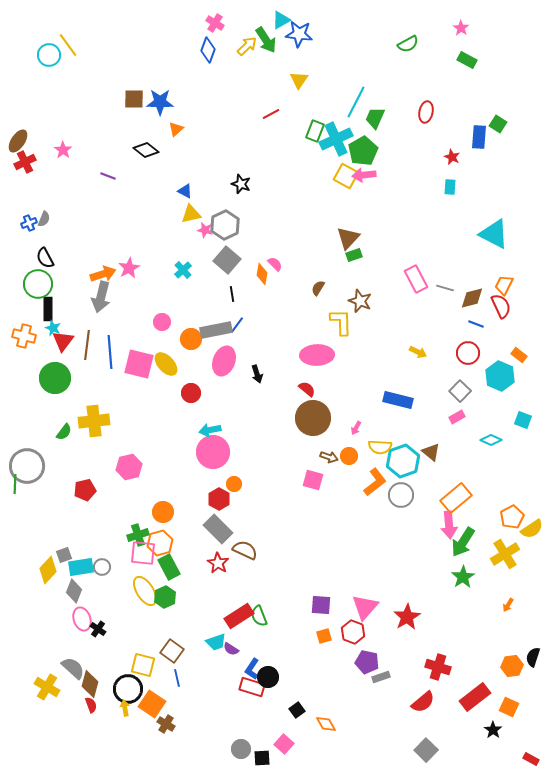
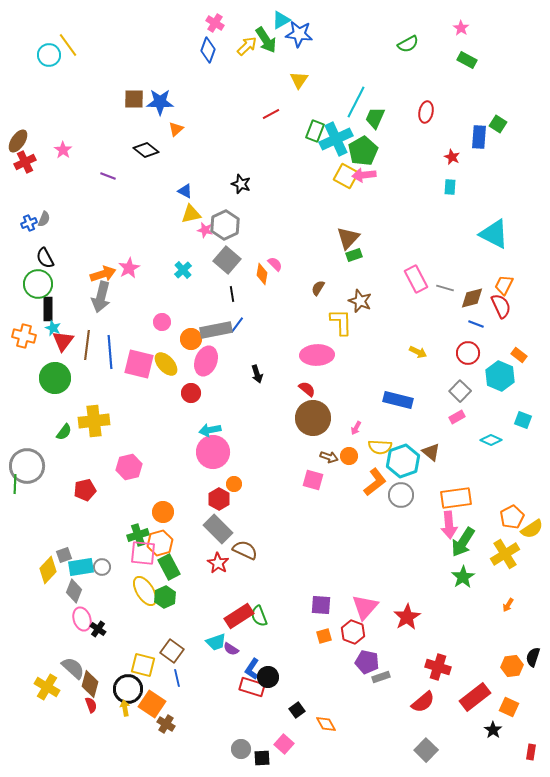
pink ellipse at (224, 361): moved 18 px left
orange rectangle at (456, 498): rotated 32 degrees clockwise
red rectangle at (531, 759): moved 7 px up; rotated 70 degrees clockwise
